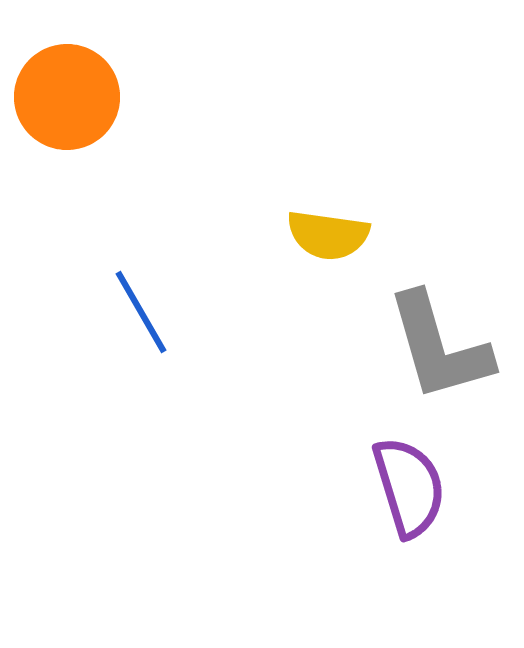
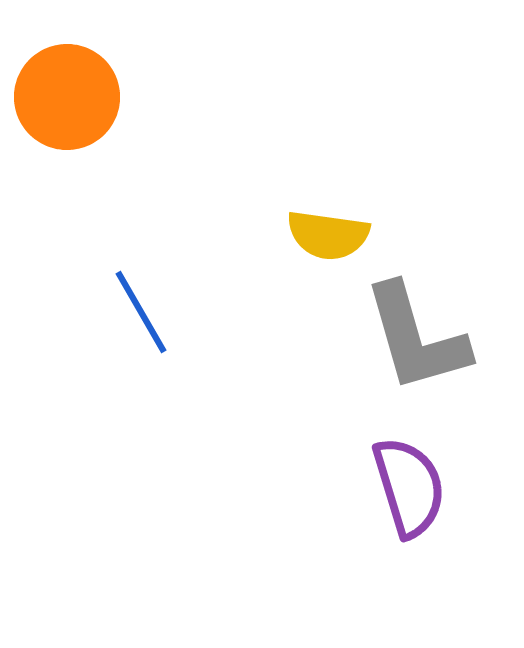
gray L-shape: moved 23 px left, 9 px up
